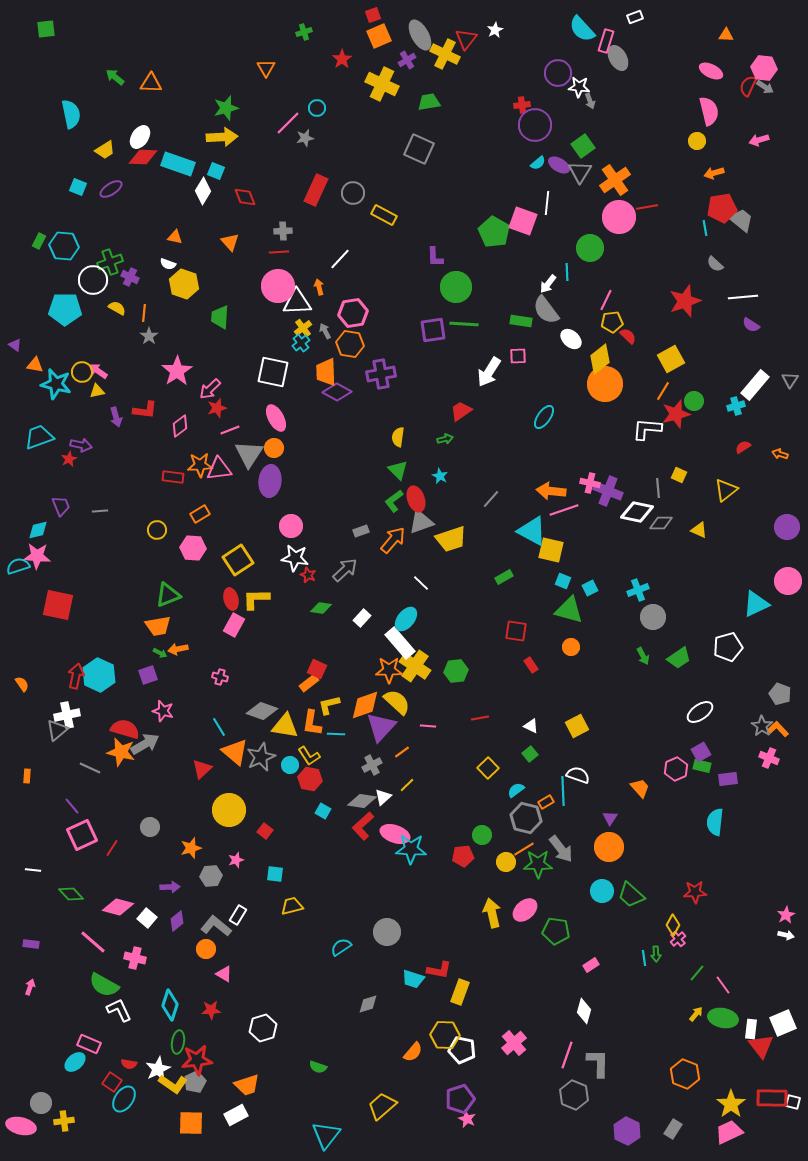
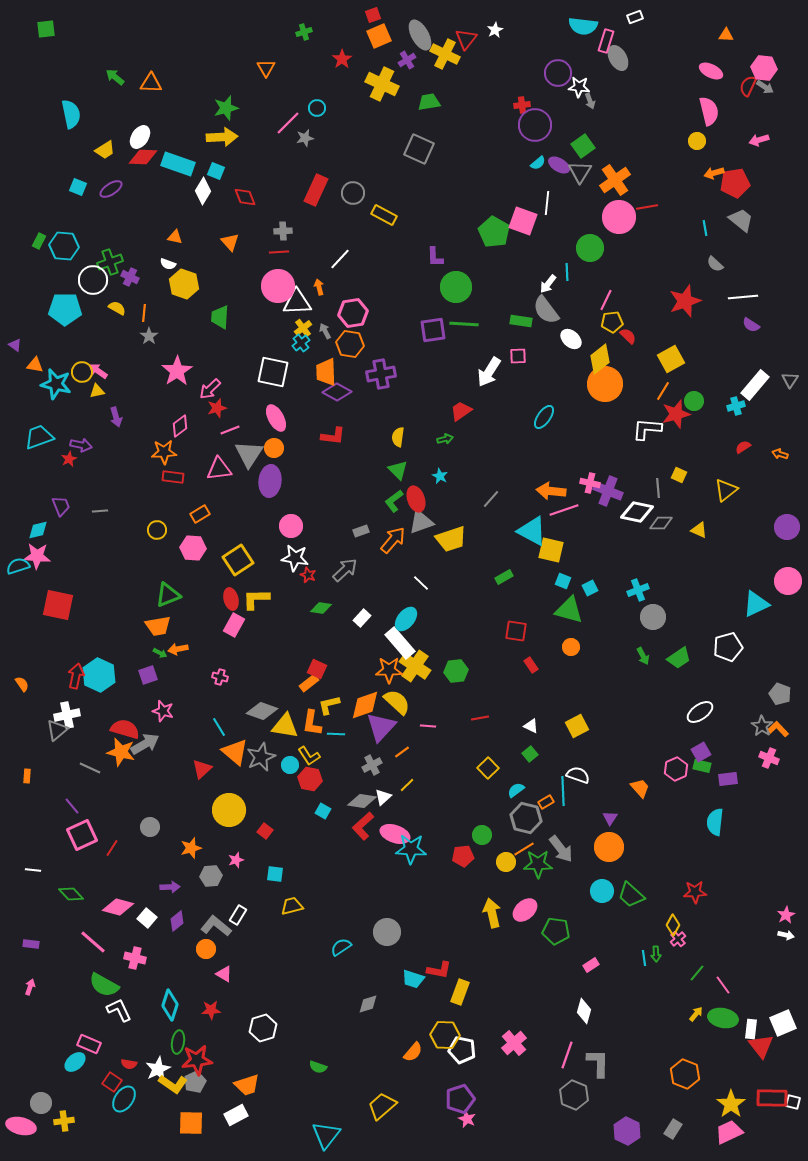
cyan semicircle at (582, 29): moved 1 px right, 3 px up; rotated 40 degrees counterclockwise
red pentagon at (722, 208): moved 13 px right, 25 px up
red L-shape at (145, 410): moved 188 px right, 26 px down
orange star at (200, 465): moved 36 px left, 13 px up
